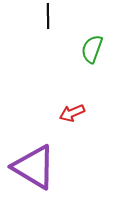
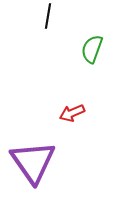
black line: rotated 10 degrees clockwise
purple triangle: moved 1 px left, 5 px up; rotated 24 degrees clockwise
